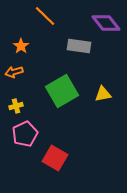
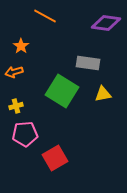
orange line: rotated 15 degrees counterclockwise
purple diamond: rotated 44 degrees counterclockwise
gray rectangle: moved 9 px right, 17 px down
green square: rotated 28 degrees counterclockwise
pink pentagon: rotated 20 degrees clockwise
red square: rotated 30 degrees clockwise
